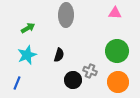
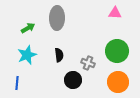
gray ellipse: moved 9 px left, 3 px down
black semicircle: rotated 24 degrees counterclockwise
gray cross: moved 2 px left, 8 px up
blue line: rotated 16 degrees counterclockwise
